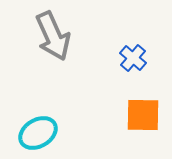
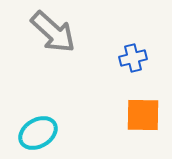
gray arrow: moved 4 px up; rotated 24 degrees counterclockwise
blue cross: rotated 36 degrees clockwise
